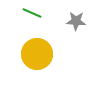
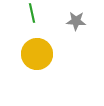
green line: rotated 54 degrees clockwise
